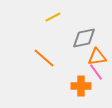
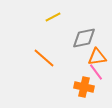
orange cross: moved 3 px right, 1 px down; rotated 12 degrees clockwise
